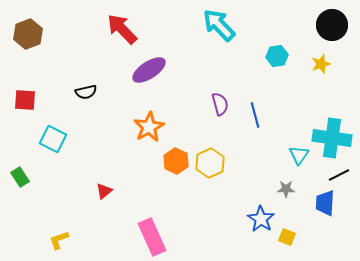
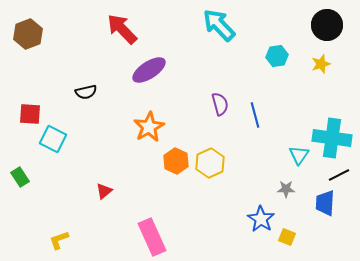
black circle: moved 5 px left
red square: moved 5 px right, 14 px down
